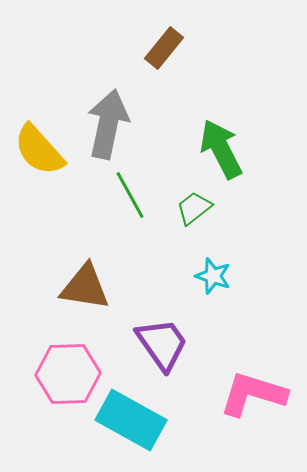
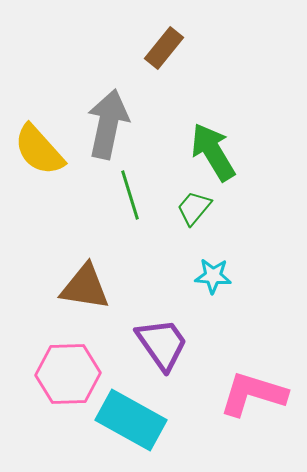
green arrow: moved 8 px left, 3 px down; rotated 4 degrees counterclockwise
green line: rotated 12 degrees clockwise
green trapezoid: rotated 12 degrees counterclockwise
cyan star: rotated 15 degrees counterclockwise
